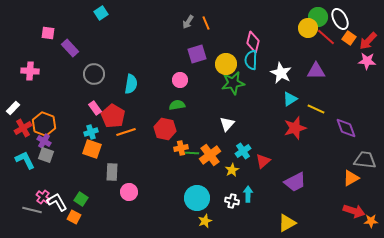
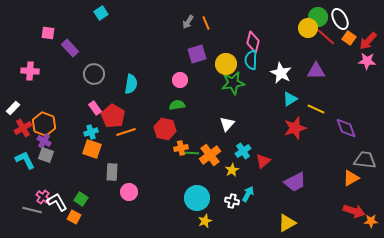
cyan arrow at (248, 194): rotated 28 degrees clockwise
